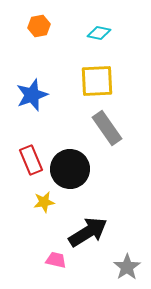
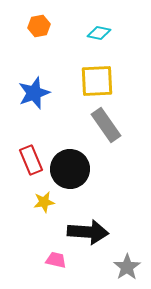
blue star: moved 2 px right, 2 px up
gray rectangle: moved 1 px left, 3 px up
black arrow: rotated 36 degrees clockwise
